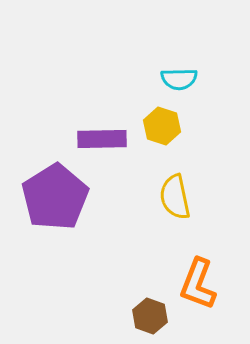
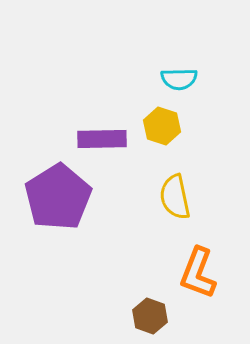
purple pentagon: moved 3 px right
orange L-shape: moved 11 px up
